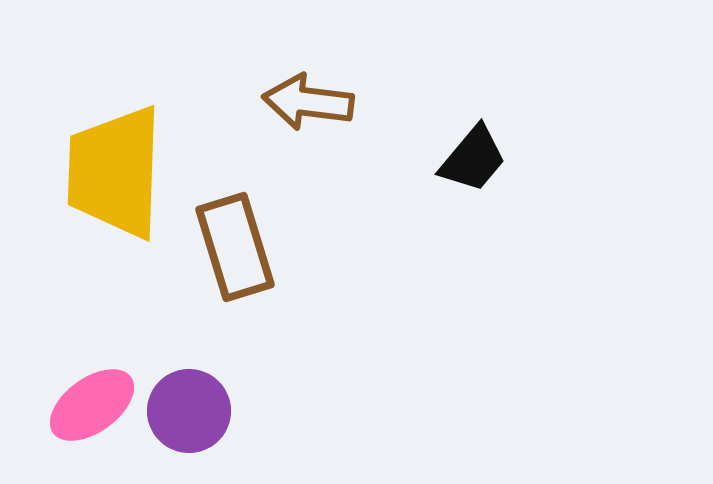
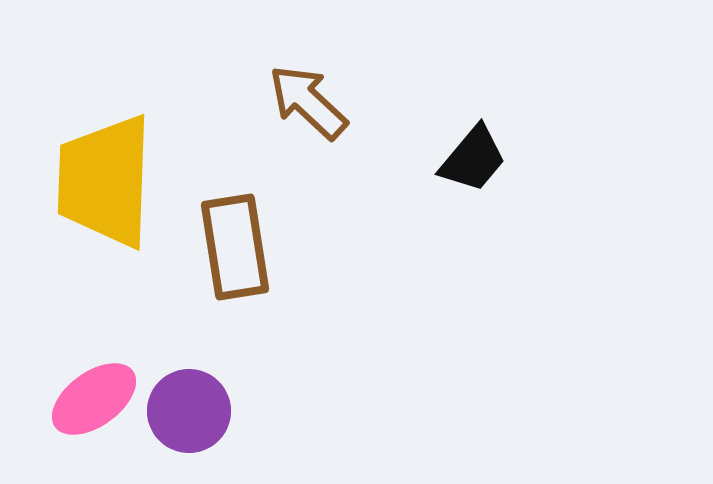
brown arrow: rotated 36 degrees clockwise
yellow trapezoid: moved 10 px left, 9 px down
brown rectangle: rotated 8 degrees clockwise
pink ellipse: moved 2 px right, 6 px up
